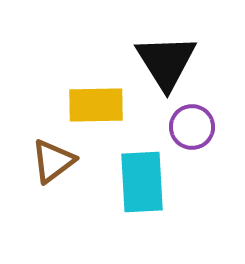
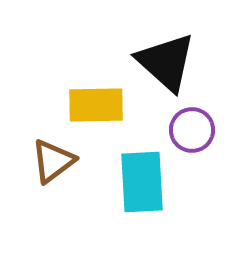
black triangle: rotated 16 degrees counterclockwise
purple circle: moved 3 px down
